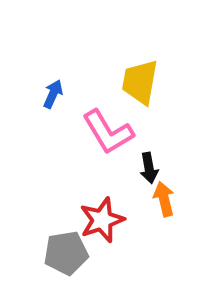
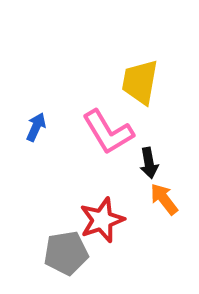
blue arrow: moved 17 px left, 33 px down
black arrow: moved 5 px up
orange arrow: rotated 24 degrees counterclockwise
